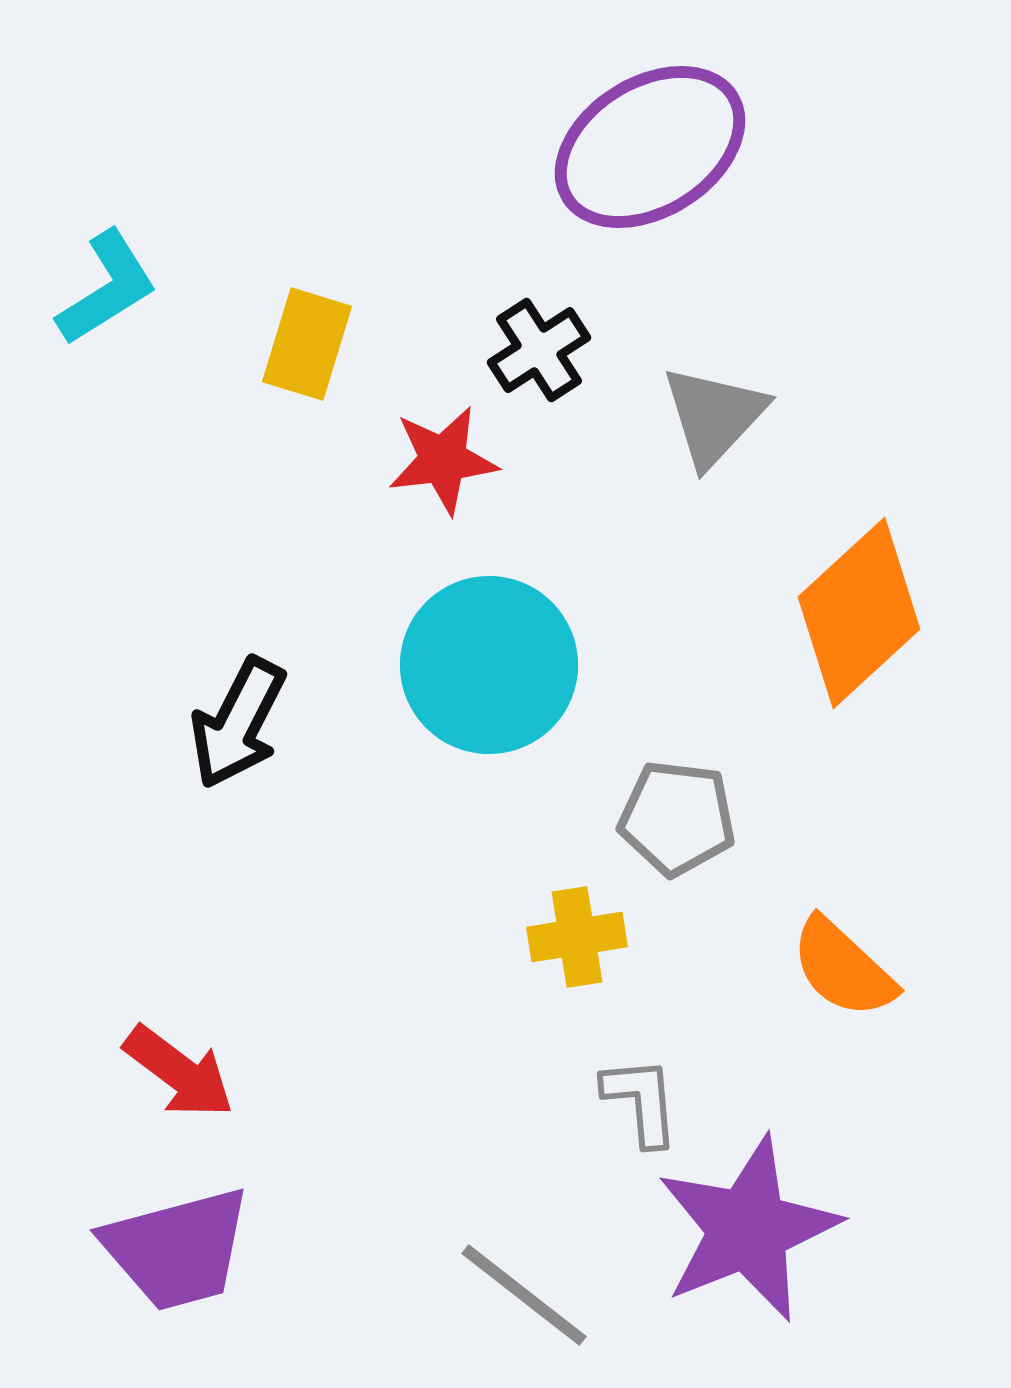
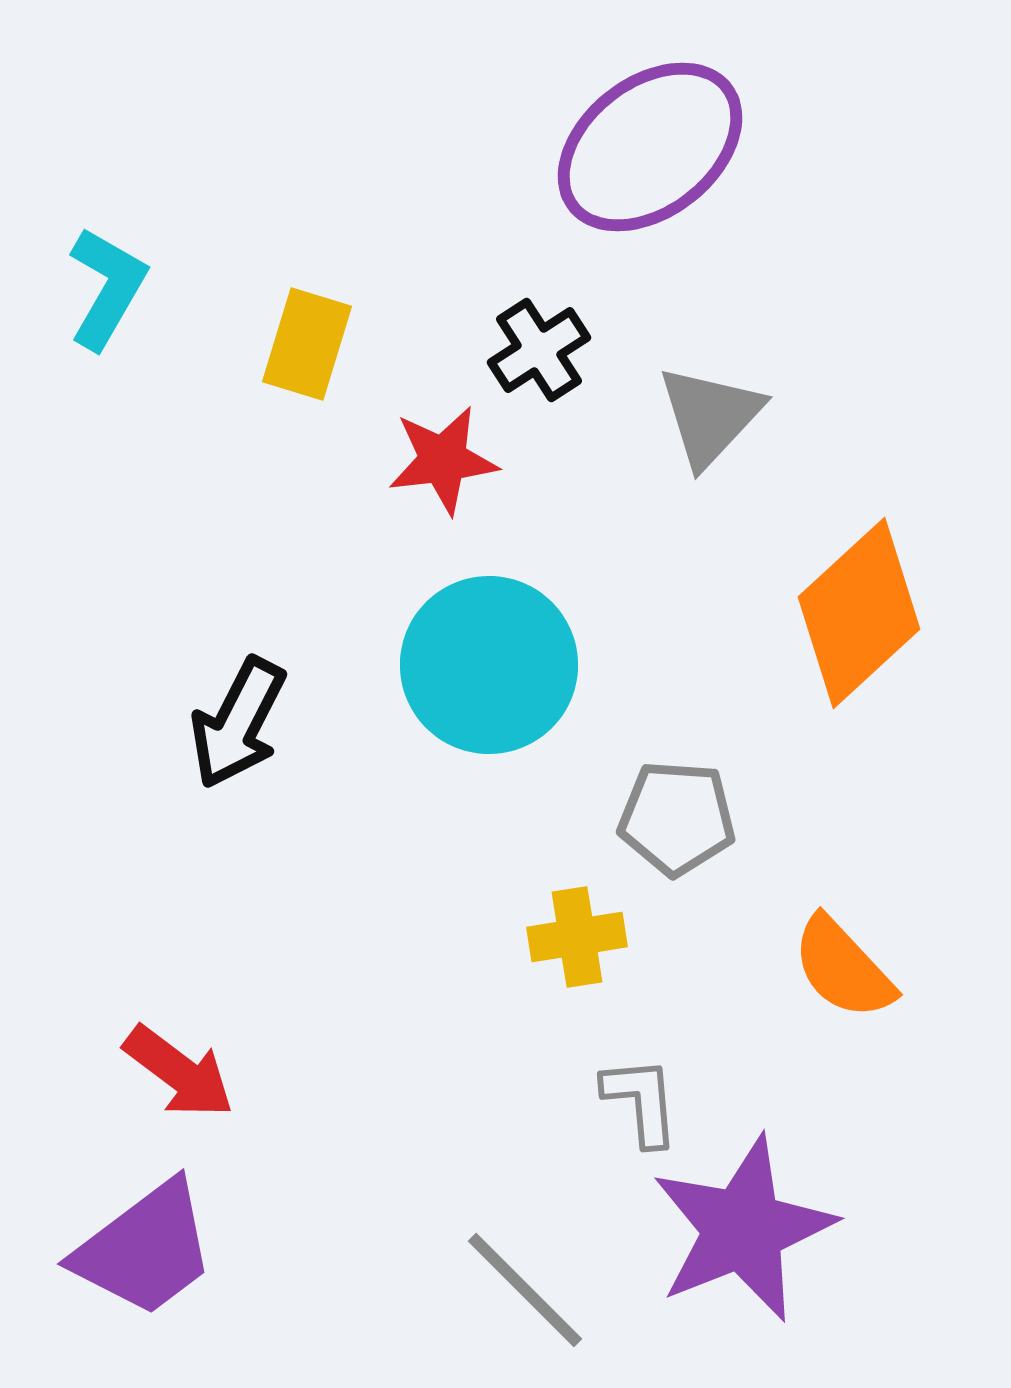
purple ellipse: rotated 6 degrees counterclockwise
cyan L-shape: rotated 28 degrees counterclockwise
gray triangle: moved 4 px left
gray pentagon: rotated 3 degrees counterclockwise
orange semicircle: rotated 4 degrees clockwise
purple star: moved 5 px left
purple trapezoid: moved 32 px left; rotated 22 degrees counterclockwise
gray line: moved 1 px right, 5 px up; rotated 7 degrees clockwise
